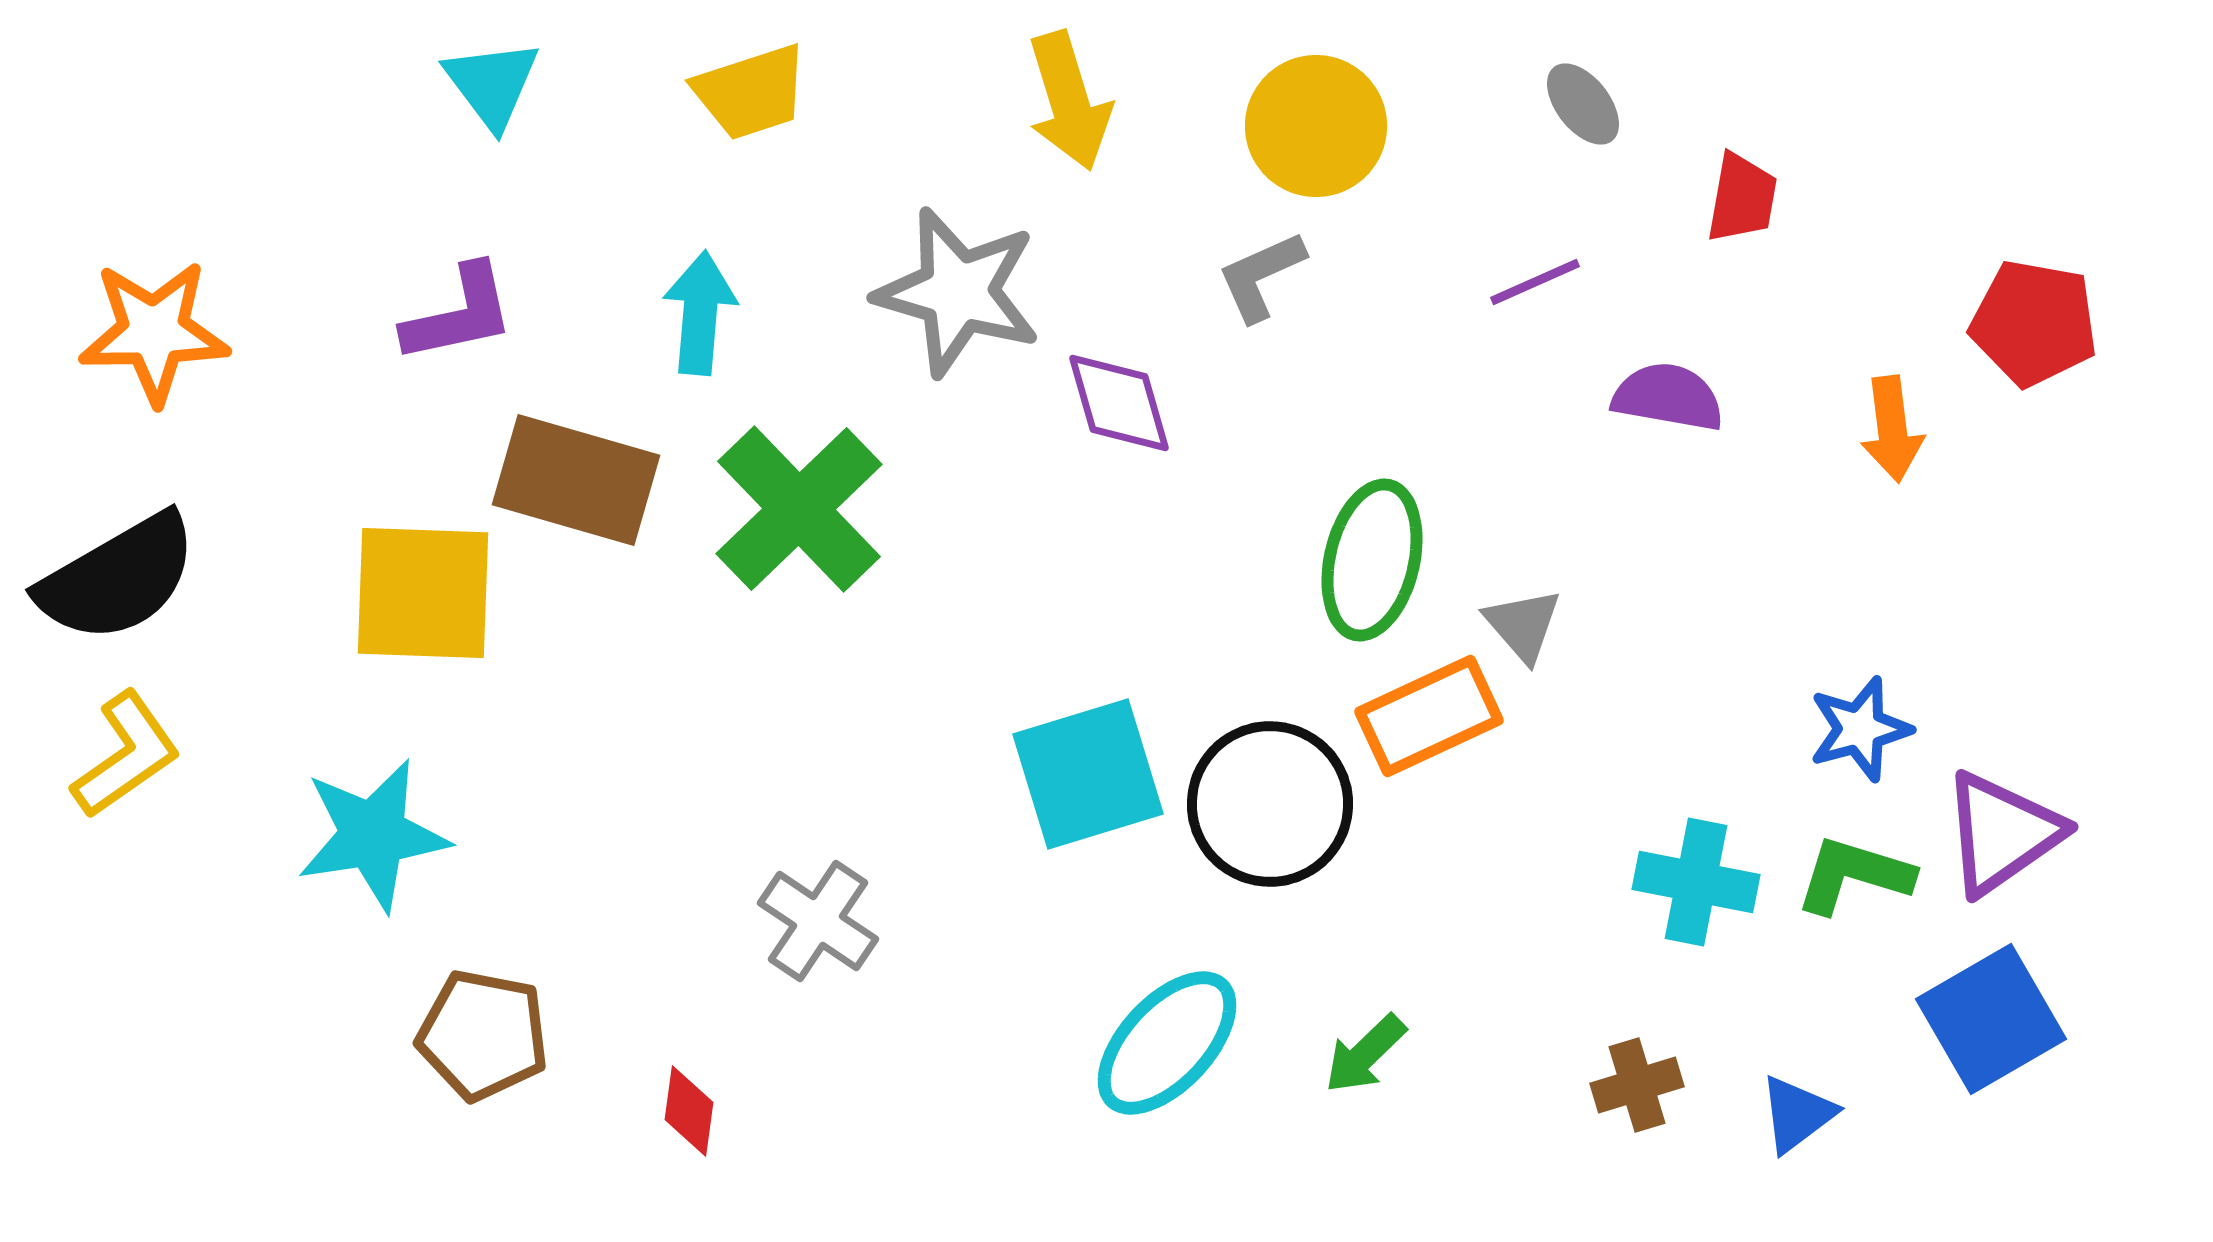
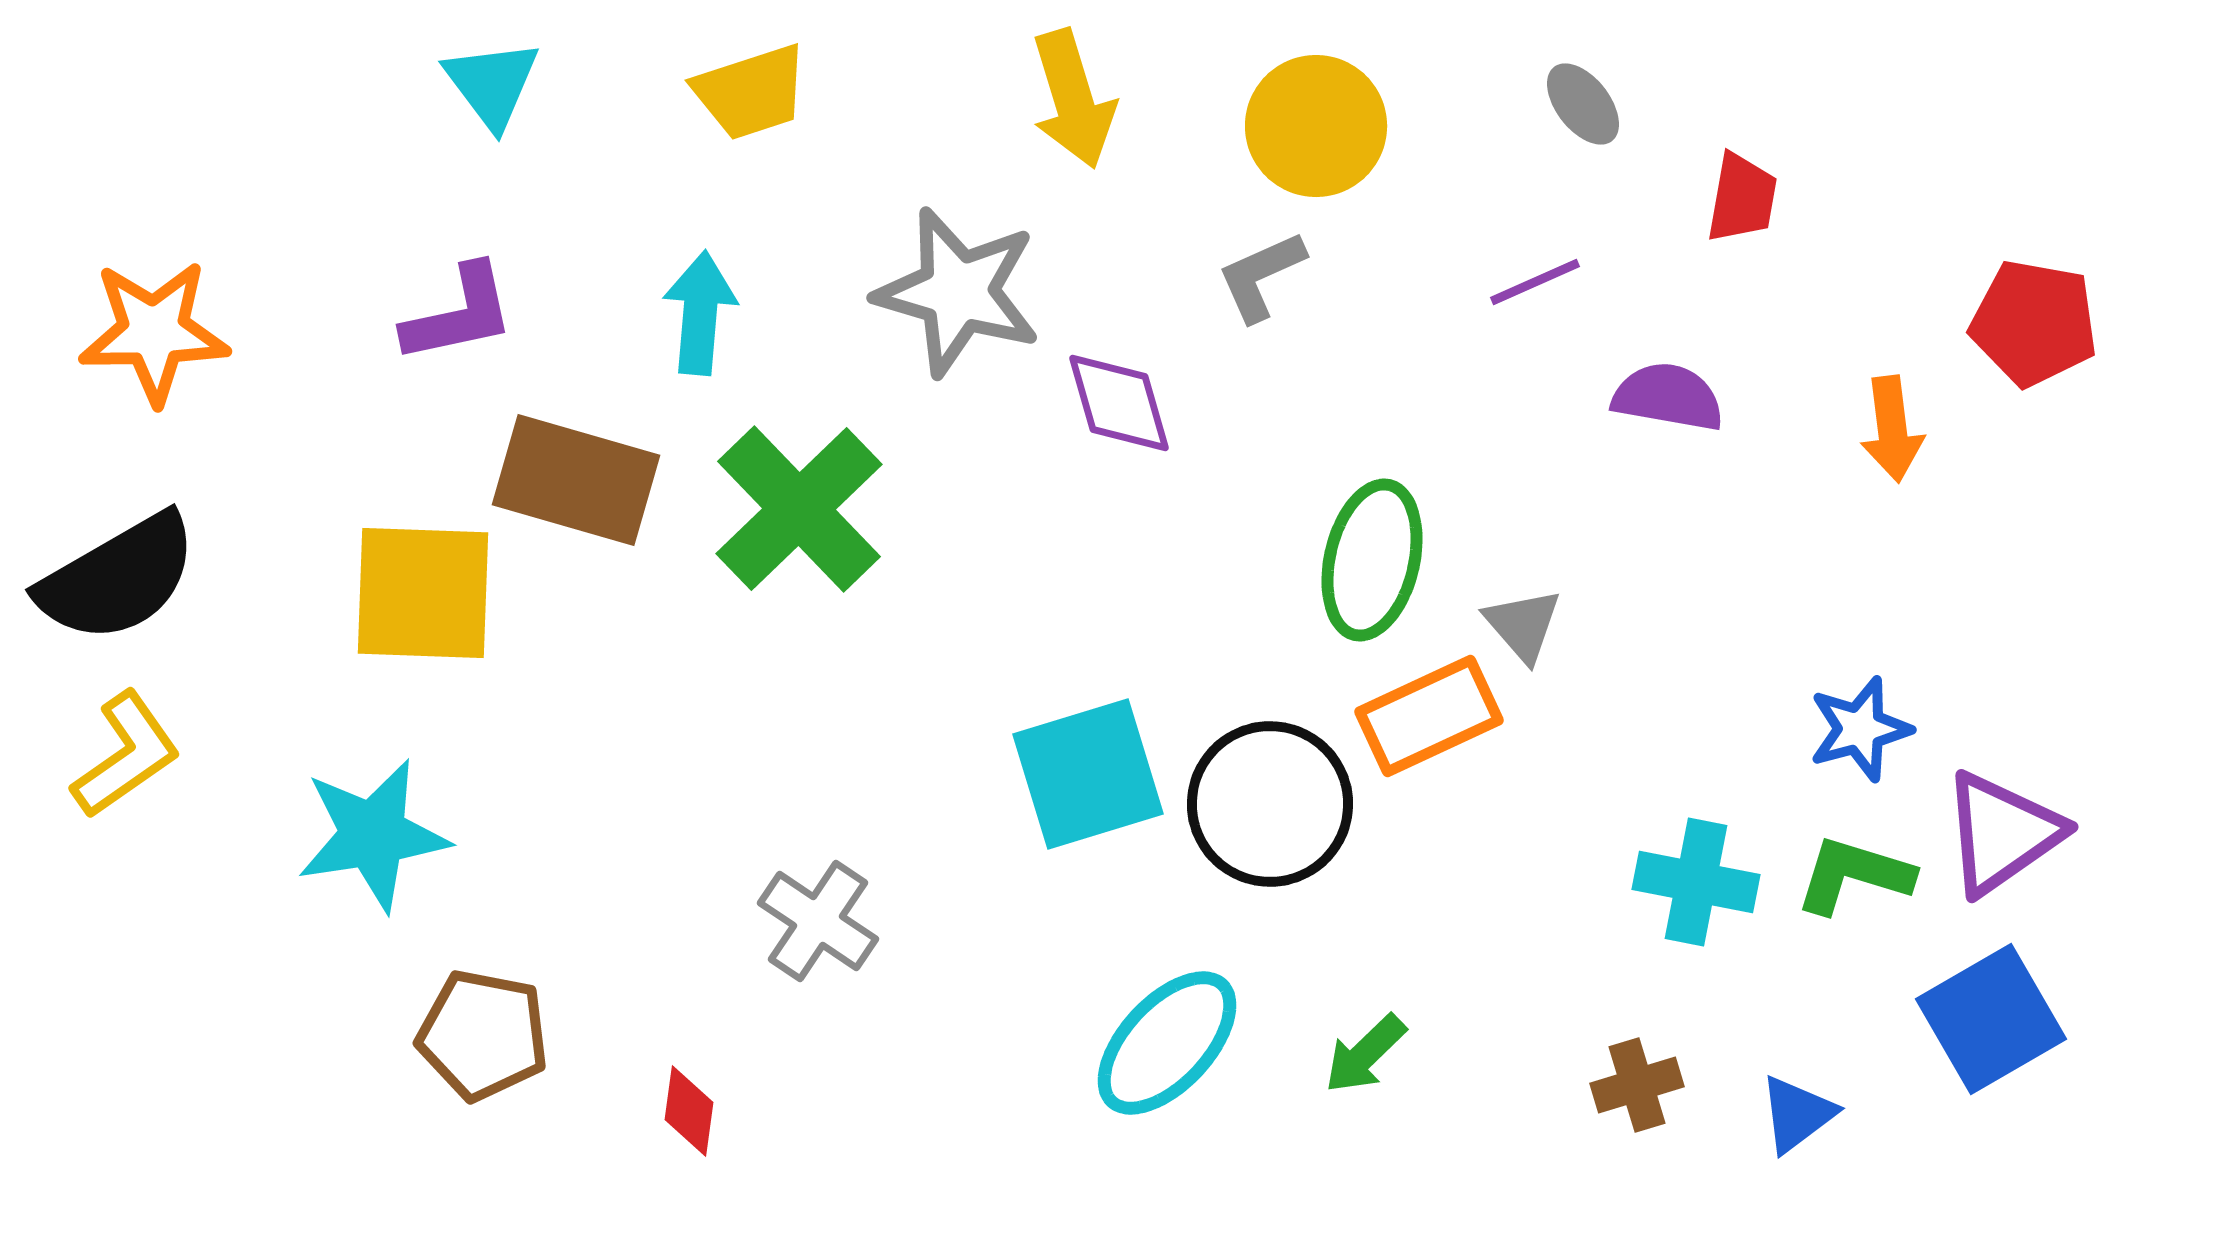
yellow arrow: moved 4 px right, 2 px up
